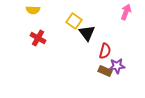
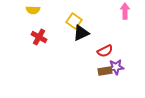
pink arrow: moved 1 px left, 1 px up; rotated 21 degrees counterclockwise
black triangle: moved 6 px left; rotated 42 degrees clockwise
red cross: moved 1 px right, 1 px up
red semicircle: rotated 49 degrees clockwise
purple star: moved 1 px left, 1 px down
brown rectangle: rotated 32 degrees counterclockwise
